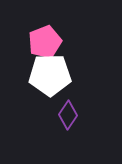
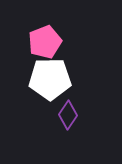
white pentagon: moved 4 px down
